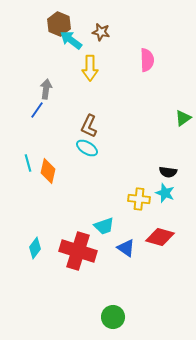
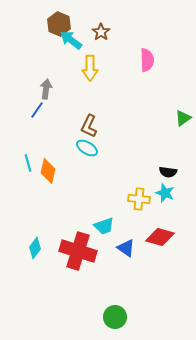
brown star: rotated 24 degrees clockwise
green circle: moved 2 px right
